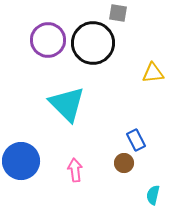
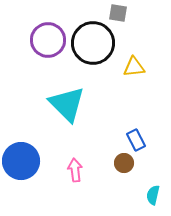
yellow triangle: moved 19 px left, 6 px up
